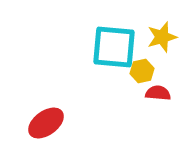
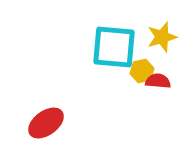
red semicircle: moved 12 px up
